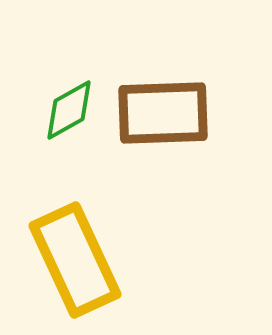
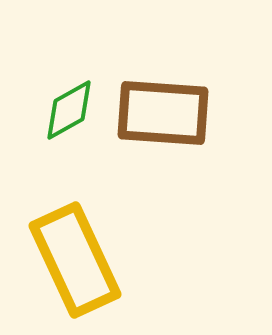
brown rectangle: rotated 6 degrees clockwise
